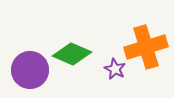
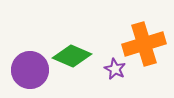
orange cross: moved 2 px left, 3 px up
green diamond: moved 2 px down
